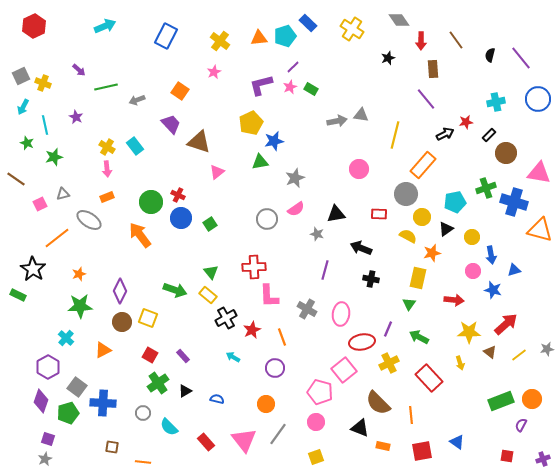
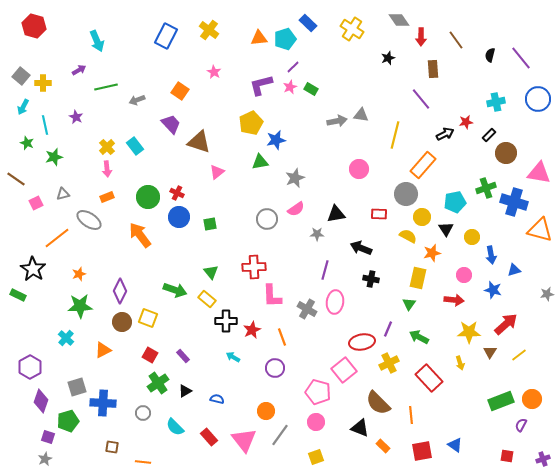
red hexagon at (34, 26): rotated 20 degrees counterclockwise
cyan arrow at (105, 26): moved 8 px left, 15 px down; rotated 90 degrees clockwise
cyan pentagon at (285, 36): moved 3 px down
yellow cross at (220, 41): moved 11 px left, 11 px up
red arrow at (421, 41): moved 4 px up
purple arrow at (79, 70): rotated 72 degrees counterclockwise
pink star at (214, 72): rotated 16 degrees counterclockwise
gray square at (21, 76): rotated 24 degrees counterclockwise
yellow cross at (43, 83): rotated 21 degrees counterclockwise
purple line at (426, 99): moved 5 px left
blue star at (274, 141): moved 2 px right, 1 px up
yellow cross at (107, 147): rotated 14 degrees clockwise
red cross at (178, 195): moved 1 px left, 2 px up
green circle at (151, 202): moved 3 px left, 5 px up
pink square at (40, 204): moved 4 px left, 1 px up
blue circle at (181, 218): moved 2 px left, 1 px up
green square at (210, 224): rotated 24 degrees clockwise
black triangle at (446, 229): rotated 28 degrees counterclockwise
gray star at (317, 234): rotated 16 degrees counterclockwise
pink circle at (473, 271): moved 9 px left, 4 px down
yellow rectangle at (208, 295): moved 1 px left, 4 px down
pink L-shape at (269, 296): moved 3 px right
pink ellipse at (341, 314): moved 6 px left, 12 px up
black cross at (226, 318): moved 3 px down; rotated 30 degrees clockwise
gray star at (547, 349): moved 55 px up
brown triangle at (490, 352): rotated 24 degrees clockwise
purple hexagon at (48, 367): moved 18 px left
gray square at (77, 387): rotated 36 degrees clockwise
pink pentagon at (320, 392): moved 2 px left
orange circle at (266, 404): moved 7 px down
green pentagon at (68, 413): moved 8 px down
cyan semicircle at (169, 427): moved 6 px right
gray line at (278, 434): moved 2 px right, 1 px down
purple square at (48, 439): moved 2 px up
red rectangle at (206, 442): moved 3 px right, 5 px up
blue triangle at (457, 442): moved 2 px left, 3 px down
orange rectangle at (383, 446): rotated 32 degrees clockwise
